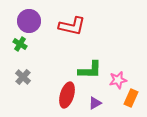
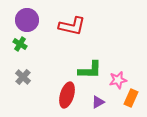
purple circle: moved 2 px left, 1 px up
purple triangle: moved 3 px right, 1 px up
